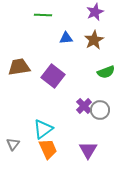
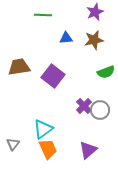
brown star: rotated 18 degrees clockwise
purple triangle: rotated 18 degrees clockwise
